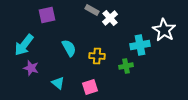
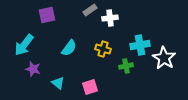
gray rectangle: moved 2 px left; rotated 64 degrees counterclockwise
white cross: rotated 35 degrees clockwise
white star: moved 28 px down
cyan semicircle: rotated 66 degrees clockwise
yellow cross: moved 6 px right, 7 px up; rotated 14 degrees clockwise
purple star: moved 2 px right, 1 px down
